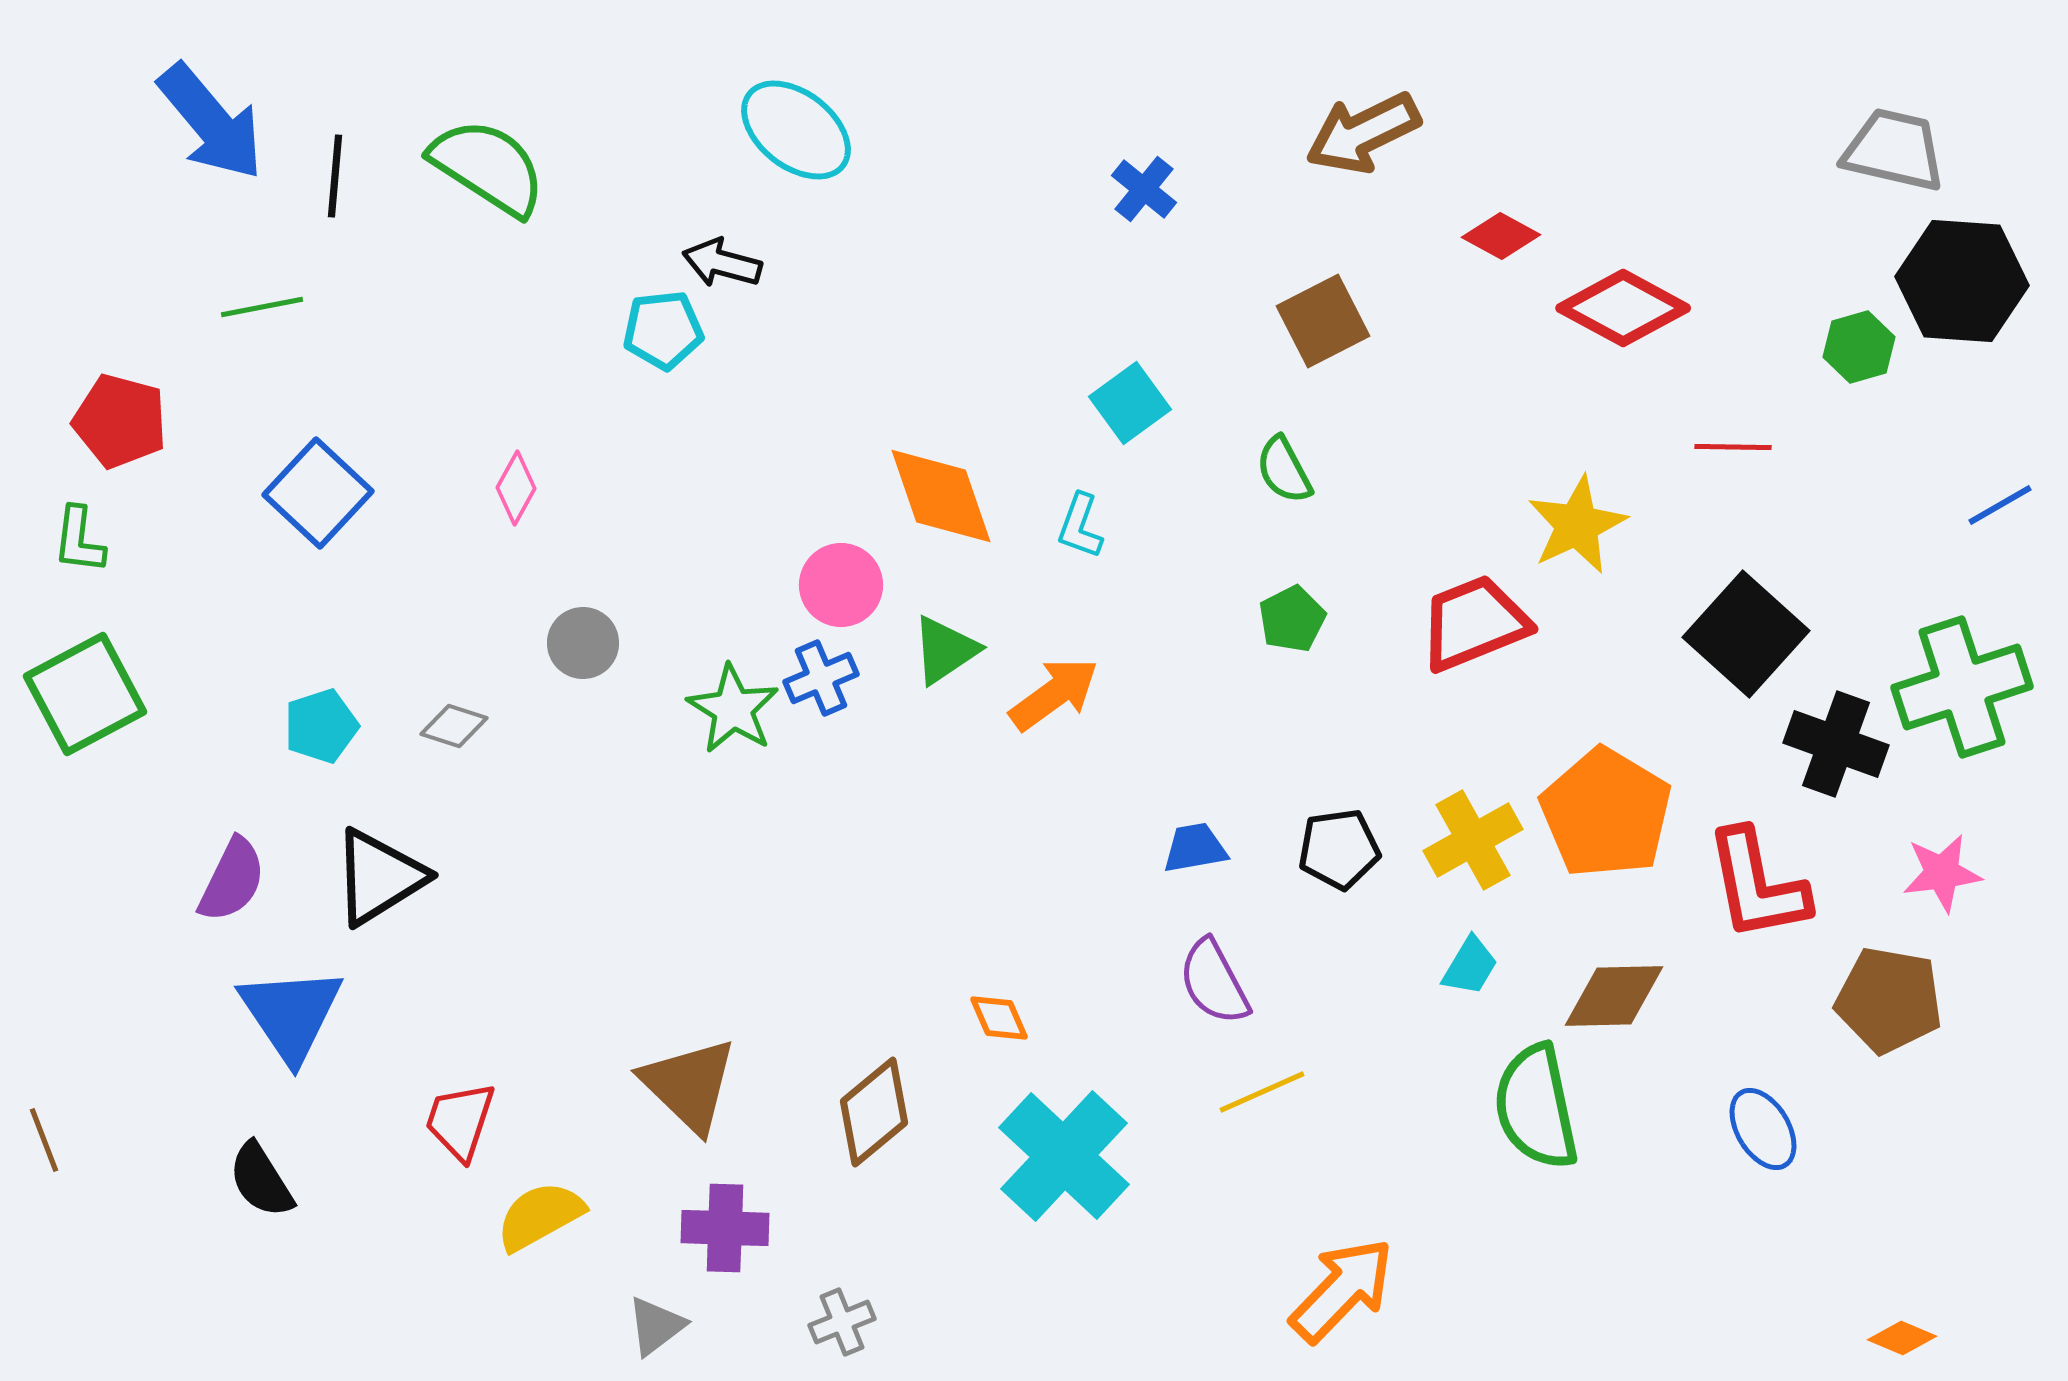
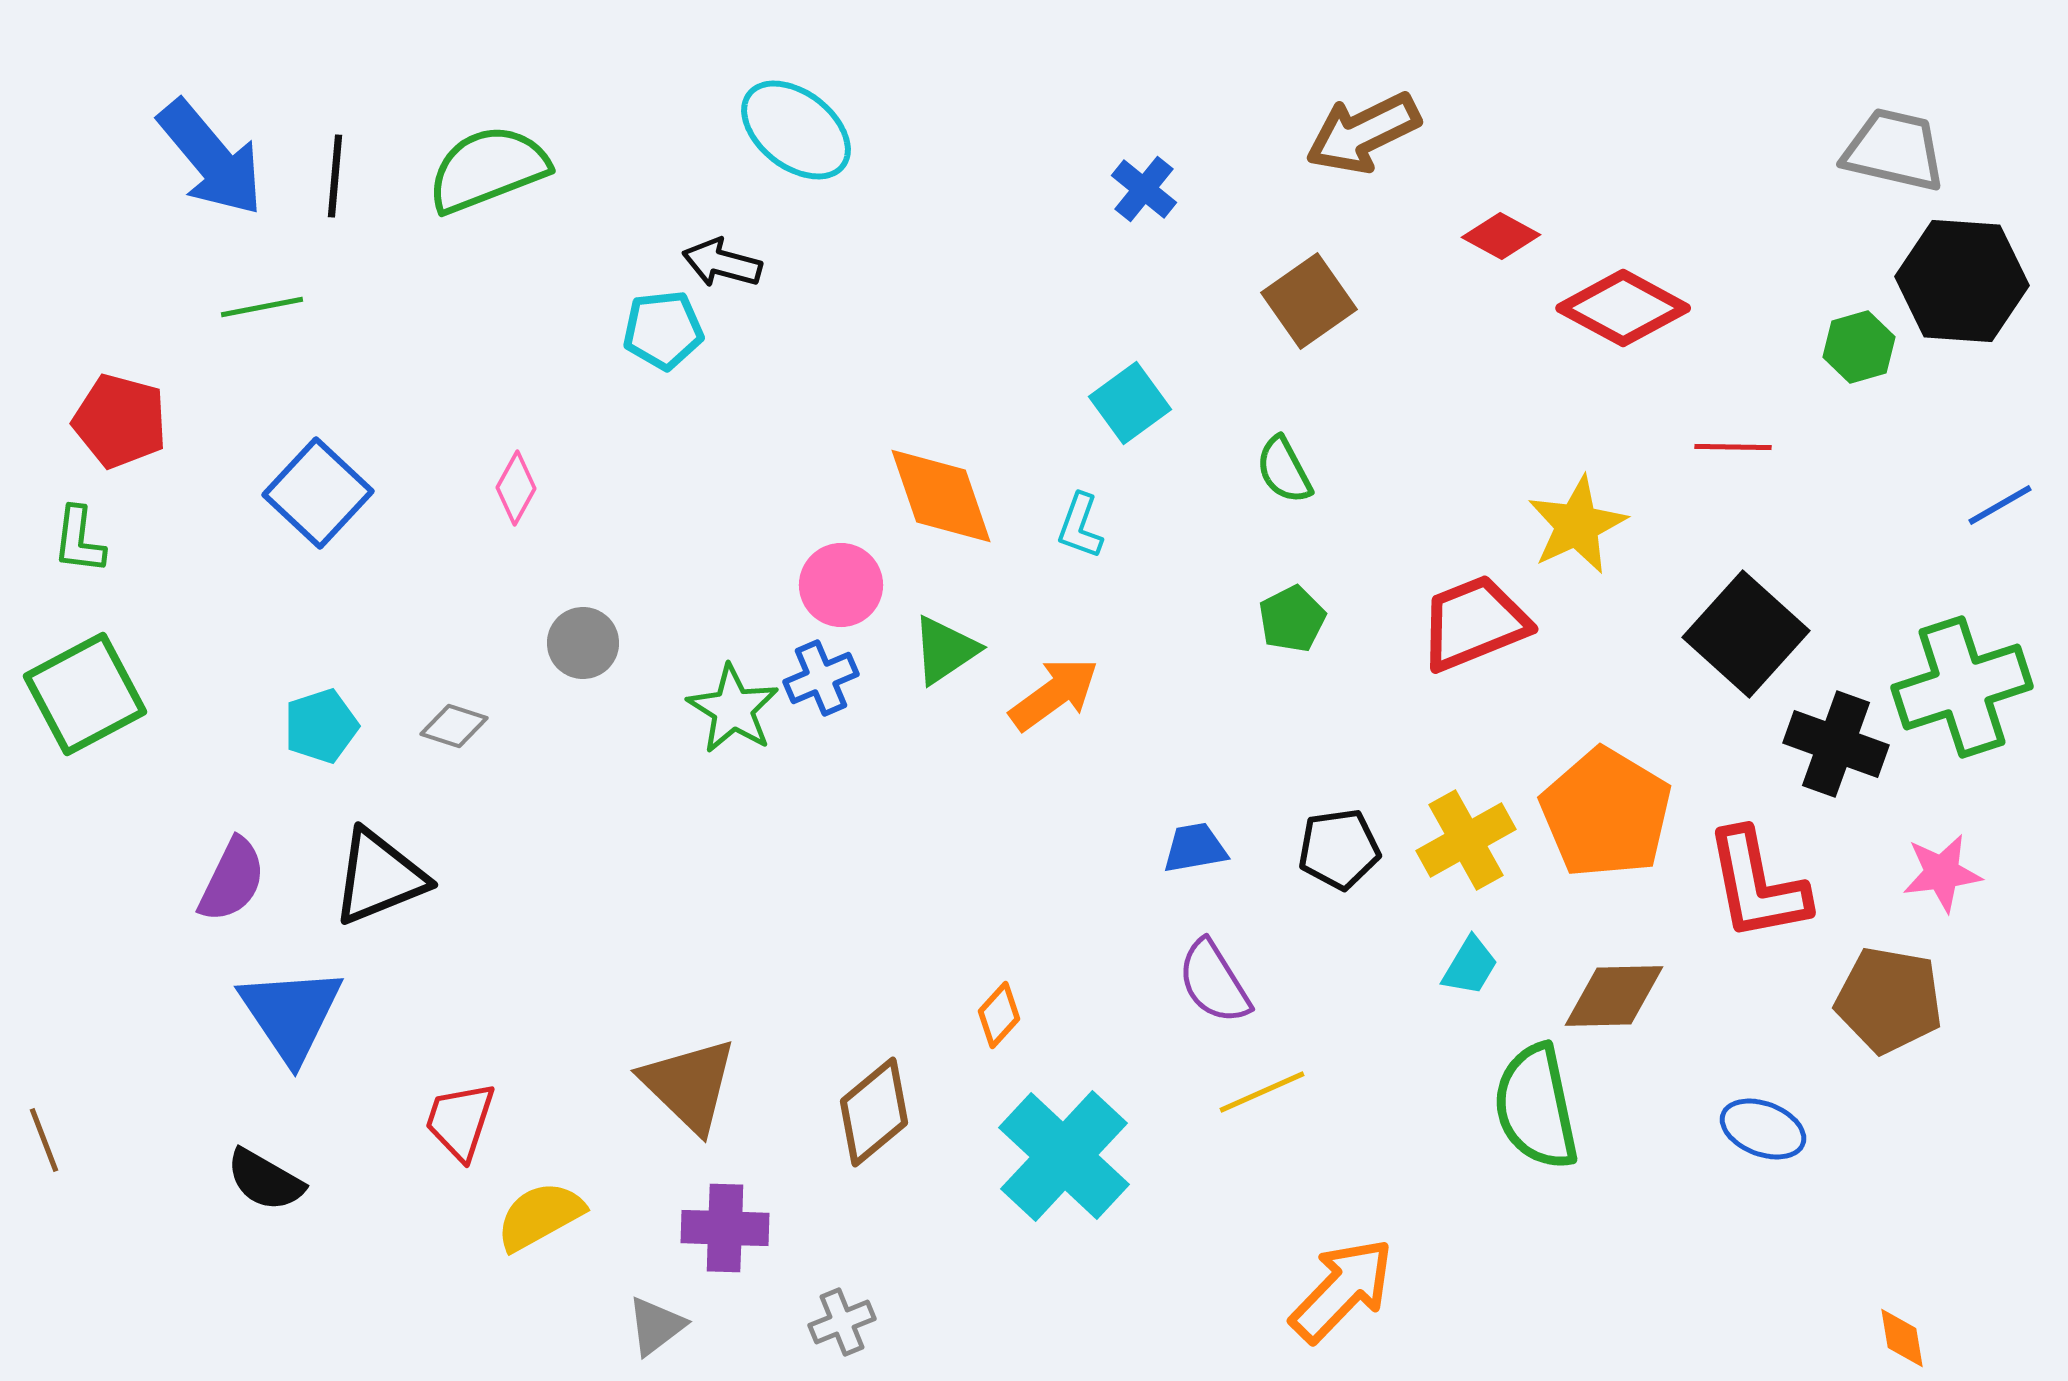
blue arrow at (211, 122): moved 36 px down
green semicircle at (488, 167): moved 2 px down; rotated 54 degrees counterclockwise
brown square at (1323, 321): moved 14 px left, 20 px up; rotated 8 degrees counterclockwise
yellow cross at (1473, 840): moved 7 px left
black triangle at (379, 877): rotated 10 degrees clockwise
purple semicircle at (1214, 982): rotated 4 degrees counterclockwise
orange diamond at (999, 1018): moved 3 px up; rotated 66 degrees clockwise
blue ellipse at (1763, 1129): rotated 38 degrees counterclockwise
black semicircle at (261, 1180): moved 4 px right; rotated 28 degrees counterclockwise
orange diamond at (1902, 1338): rotated 58 degrees clockwise
